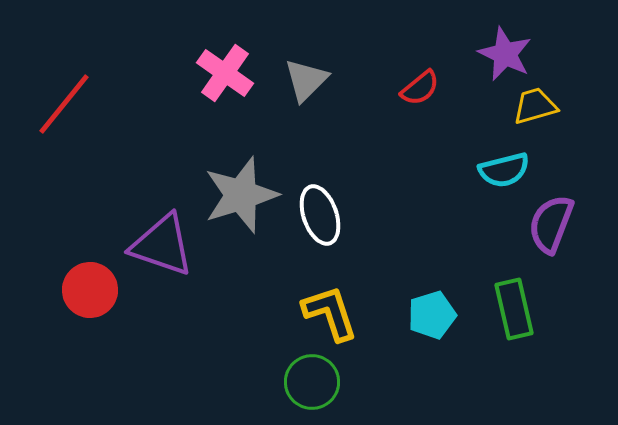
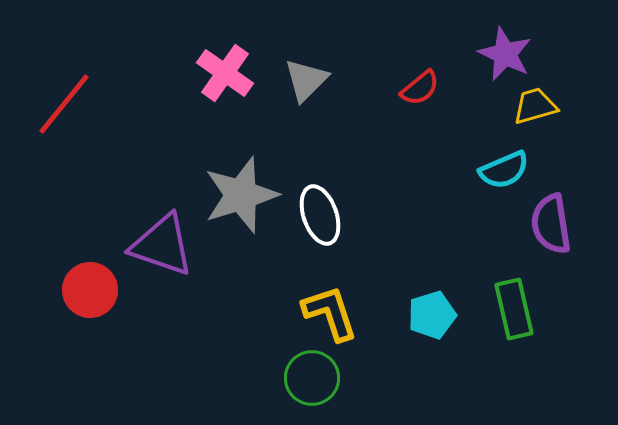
cyan semicircle: rotated 9 degrees counterclockwise
purple semicircle: rotated 30 degrees counterclockwise
green circle: moved 4 px up
